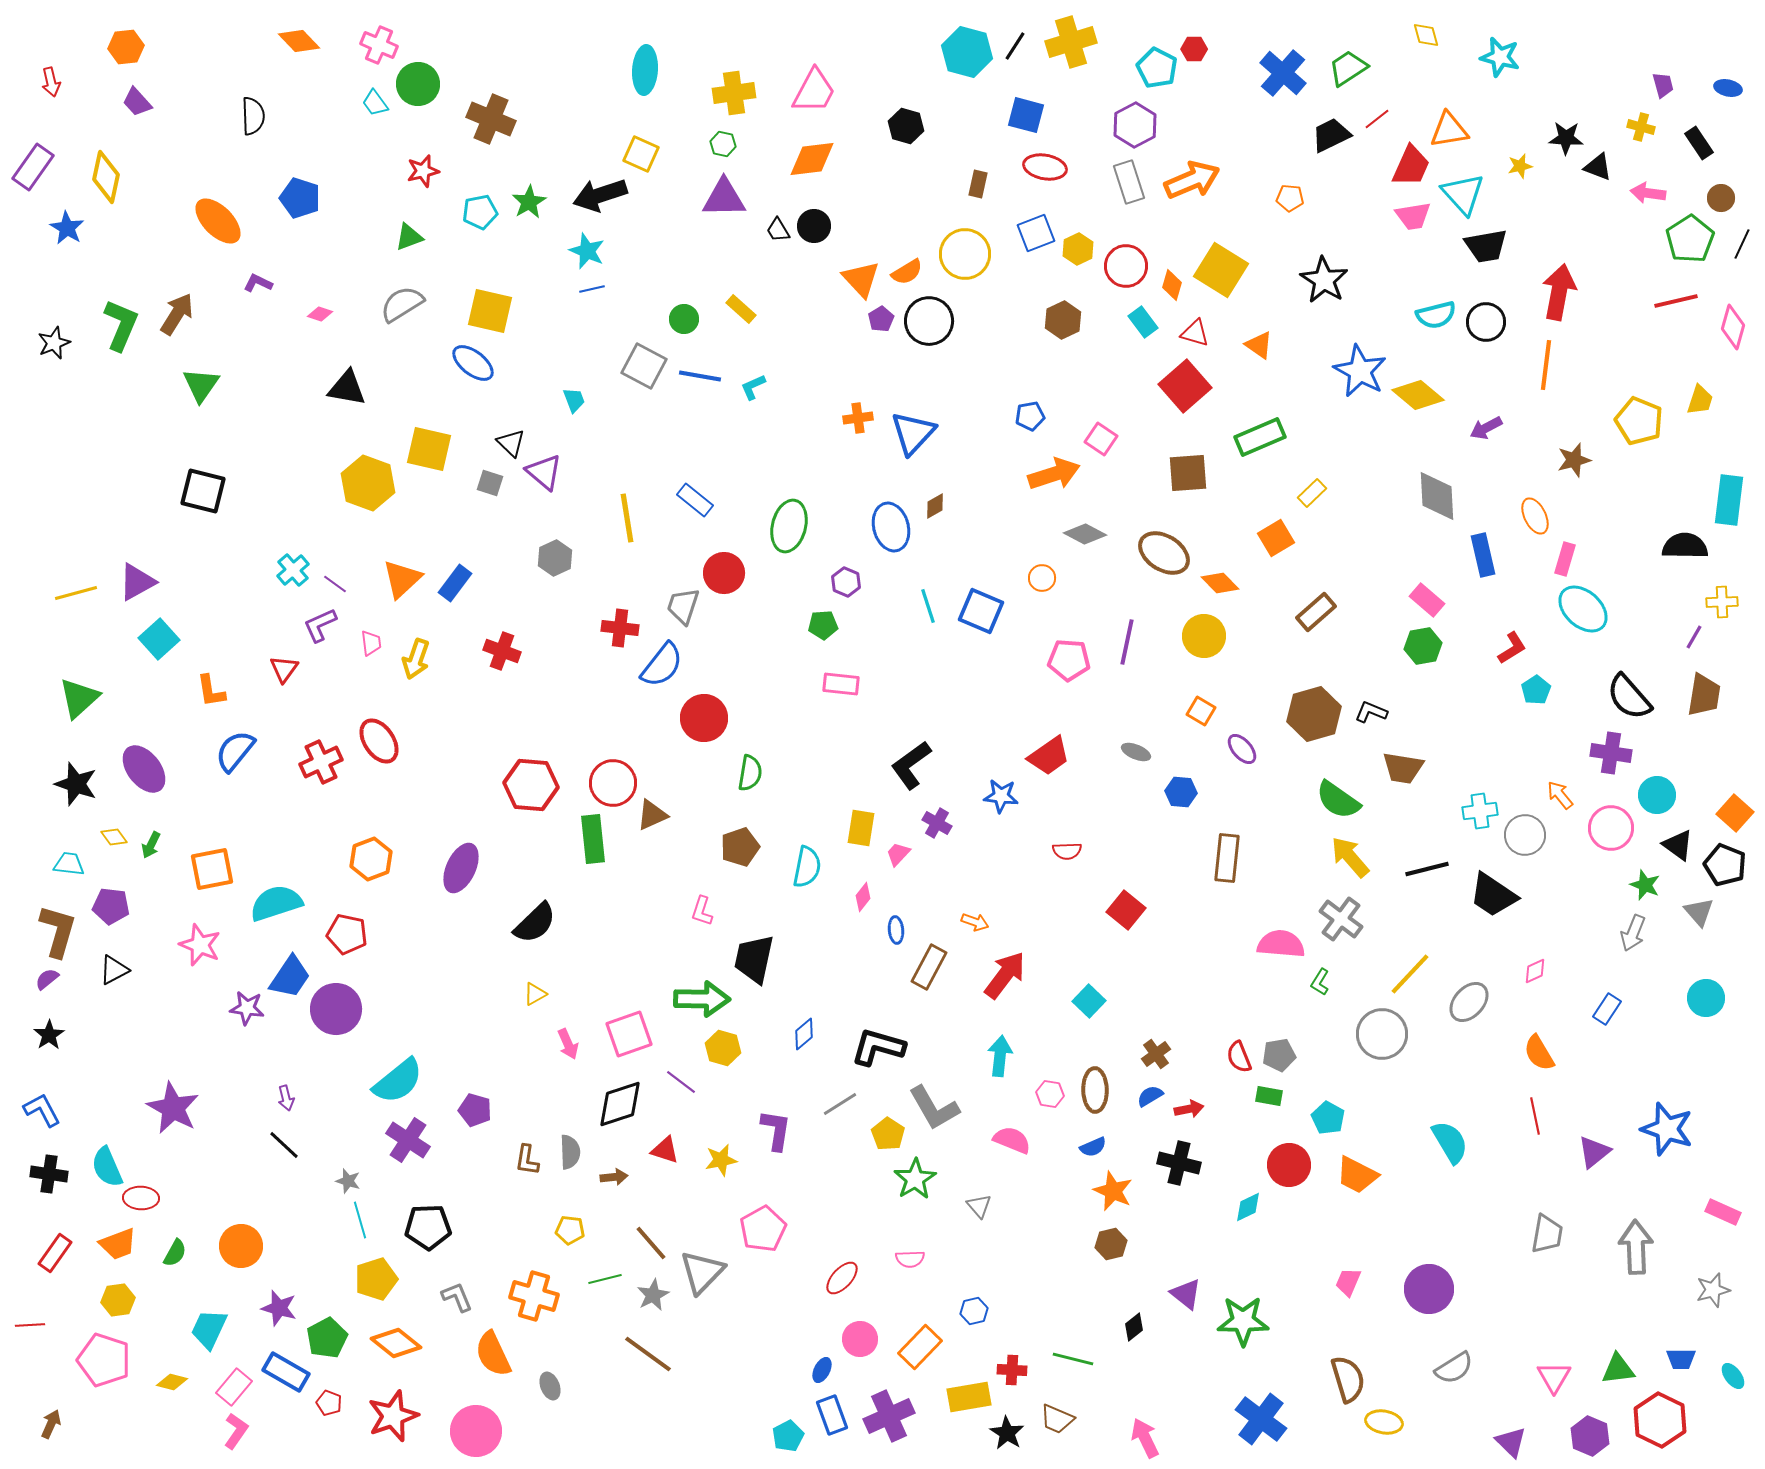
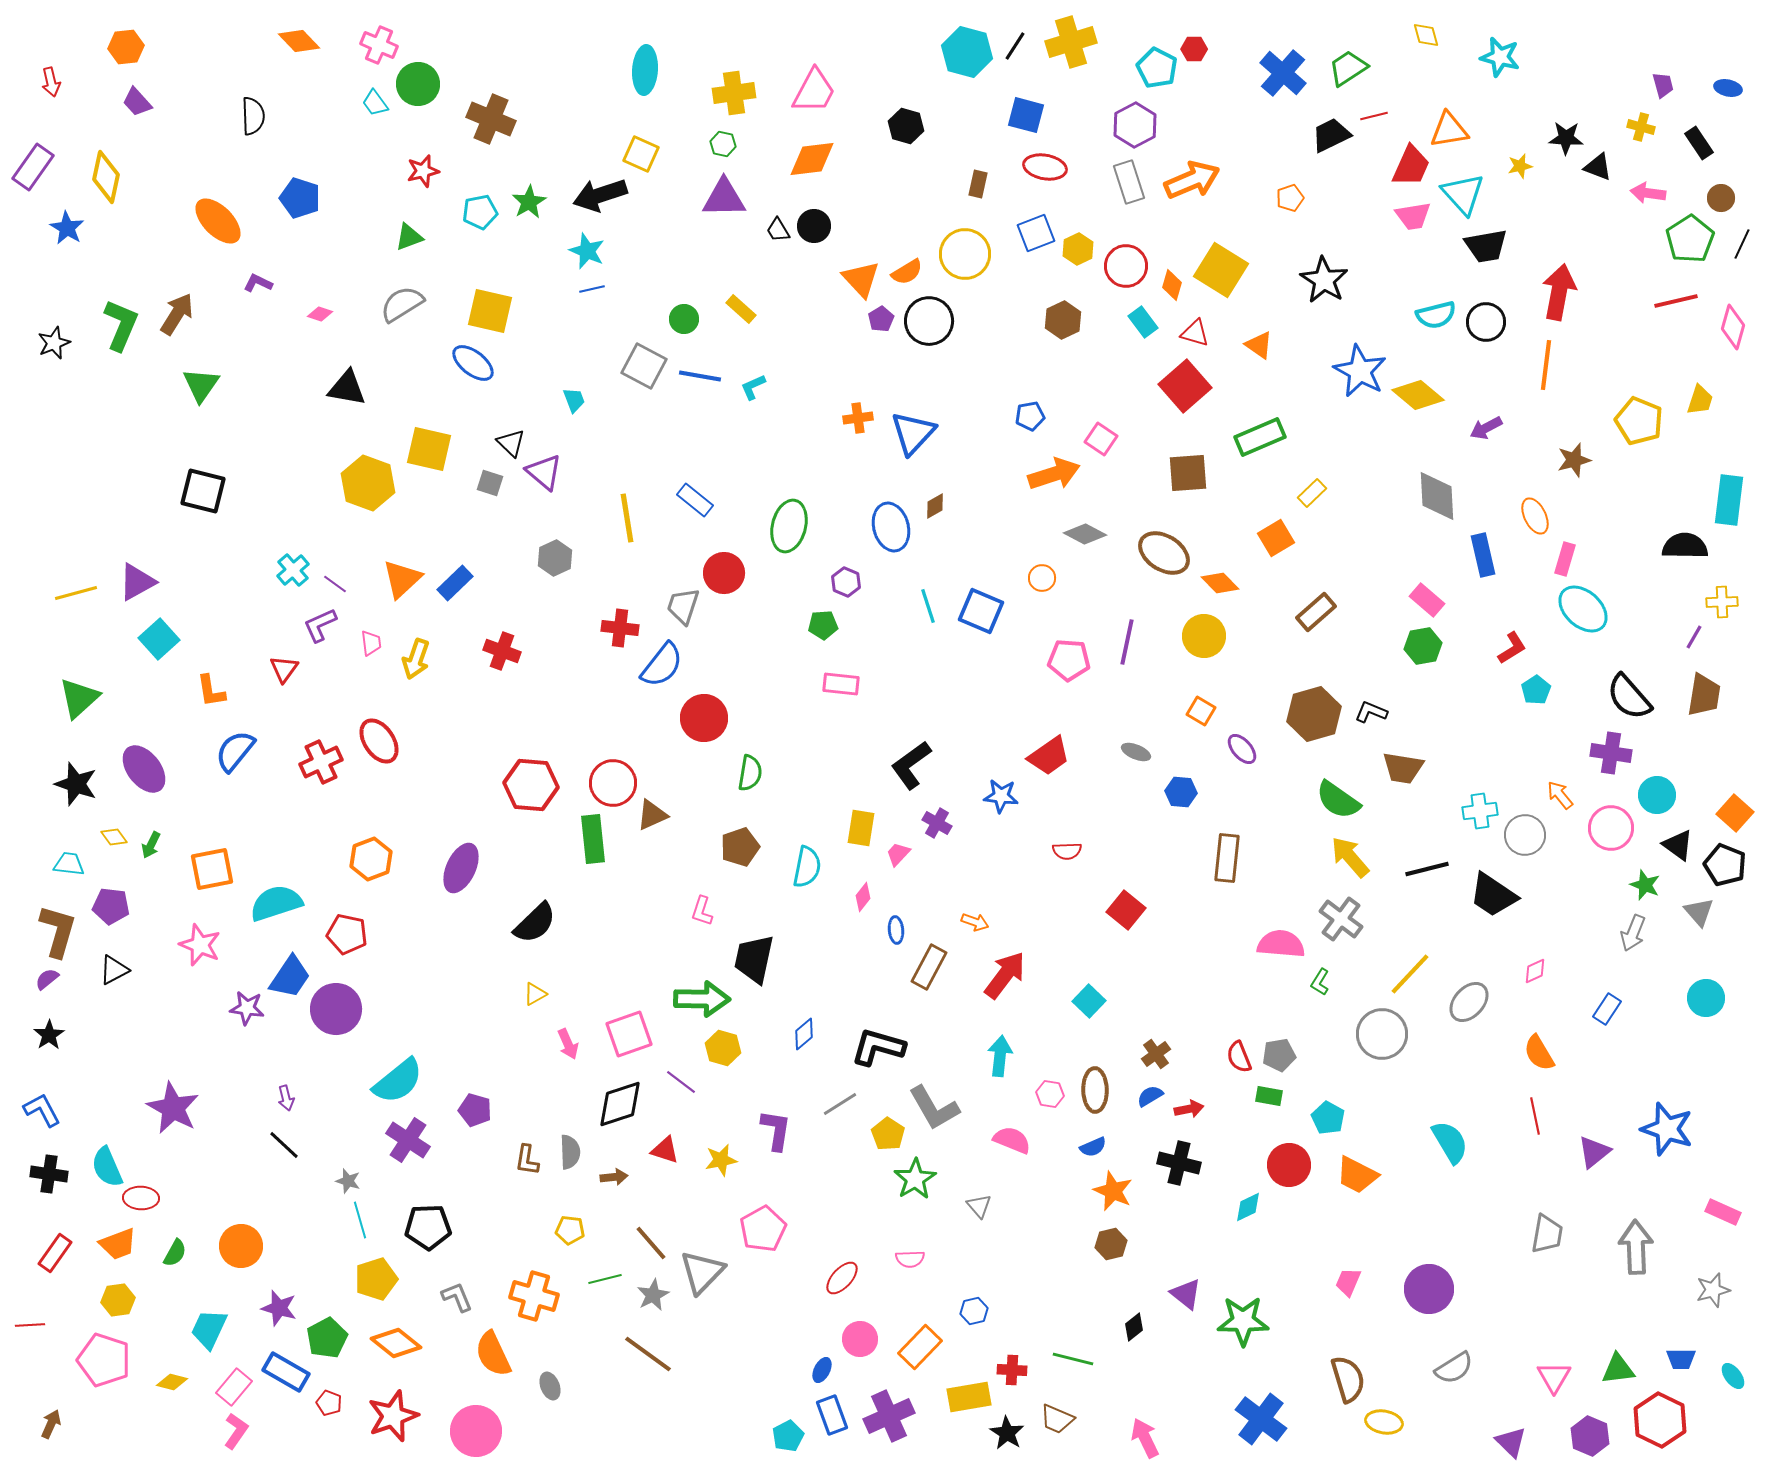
red line at (1377, 119): moved 3 px left, 3 px up; rotated 24 degrees clockwise
orange pentagon at (1290, 198): rotated 24 degrees counterclockwise
blue rectangle at (455, 583): rotated 9 degrees clockwise
